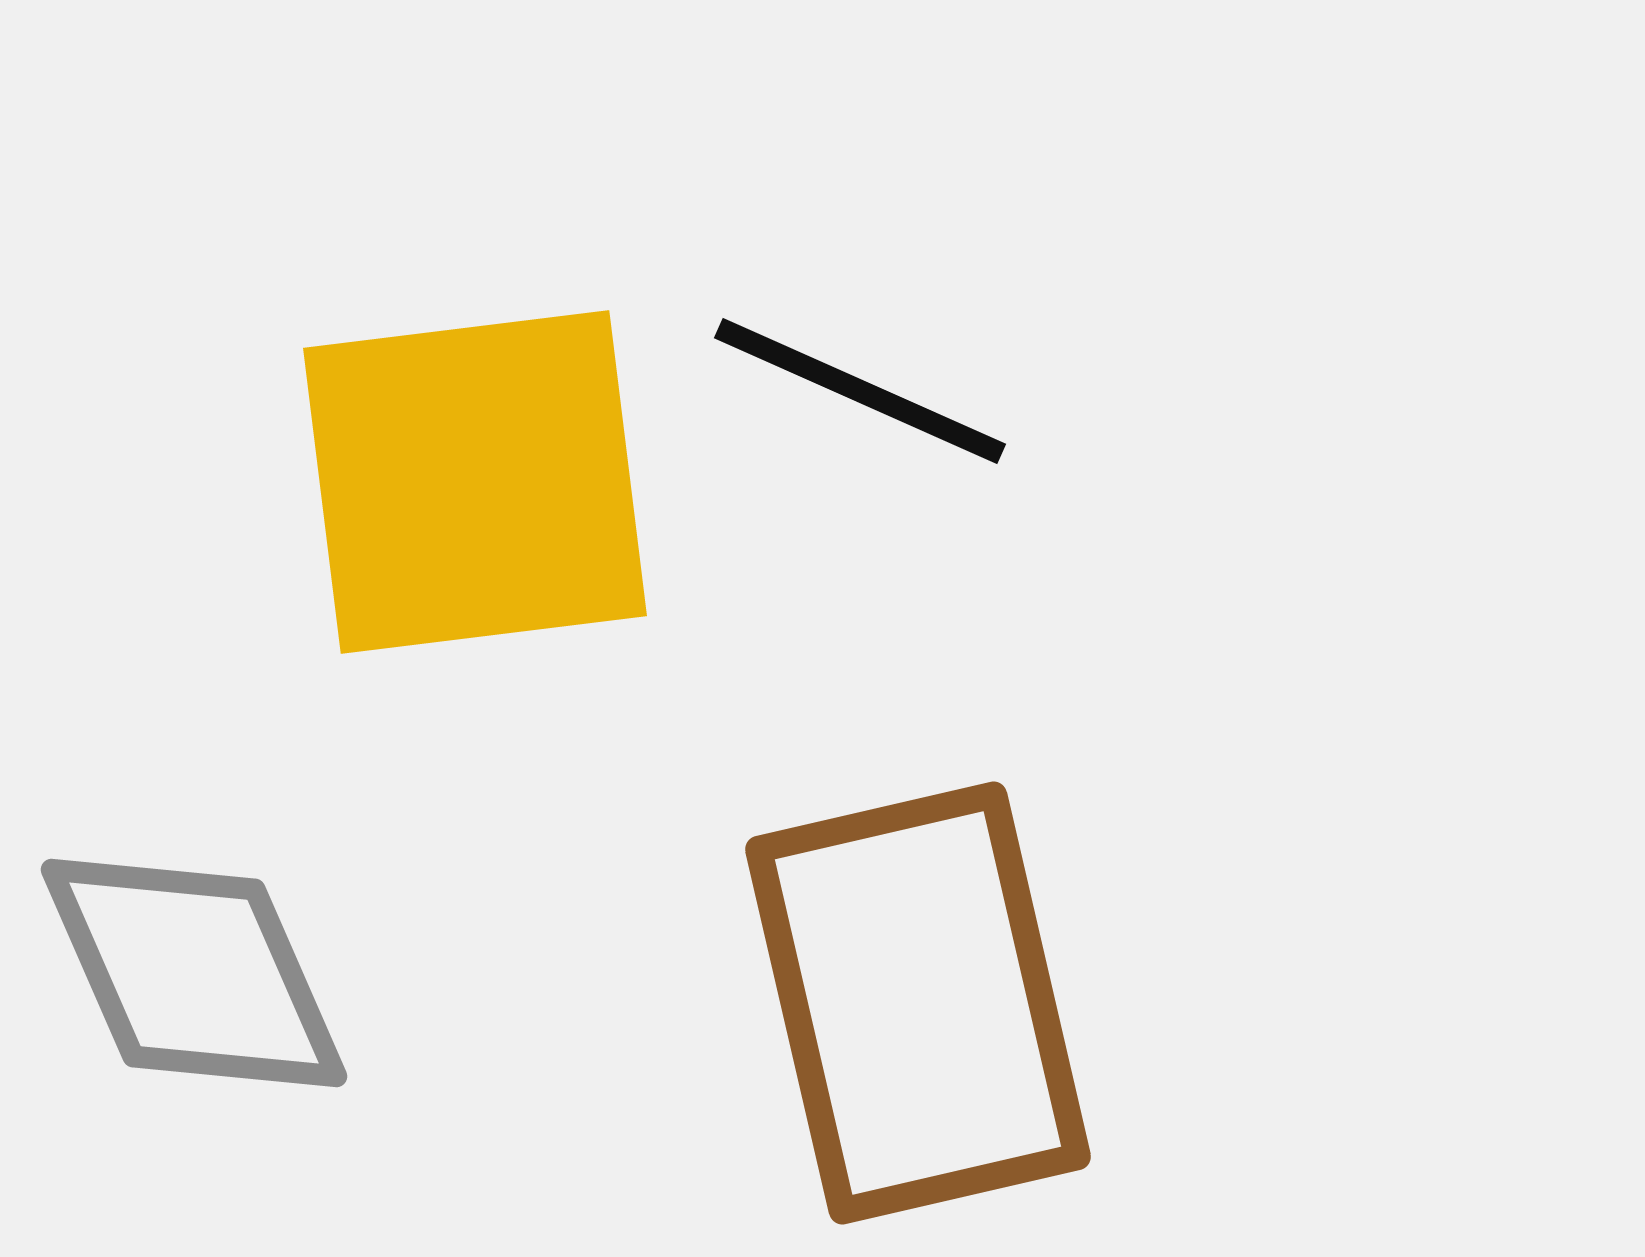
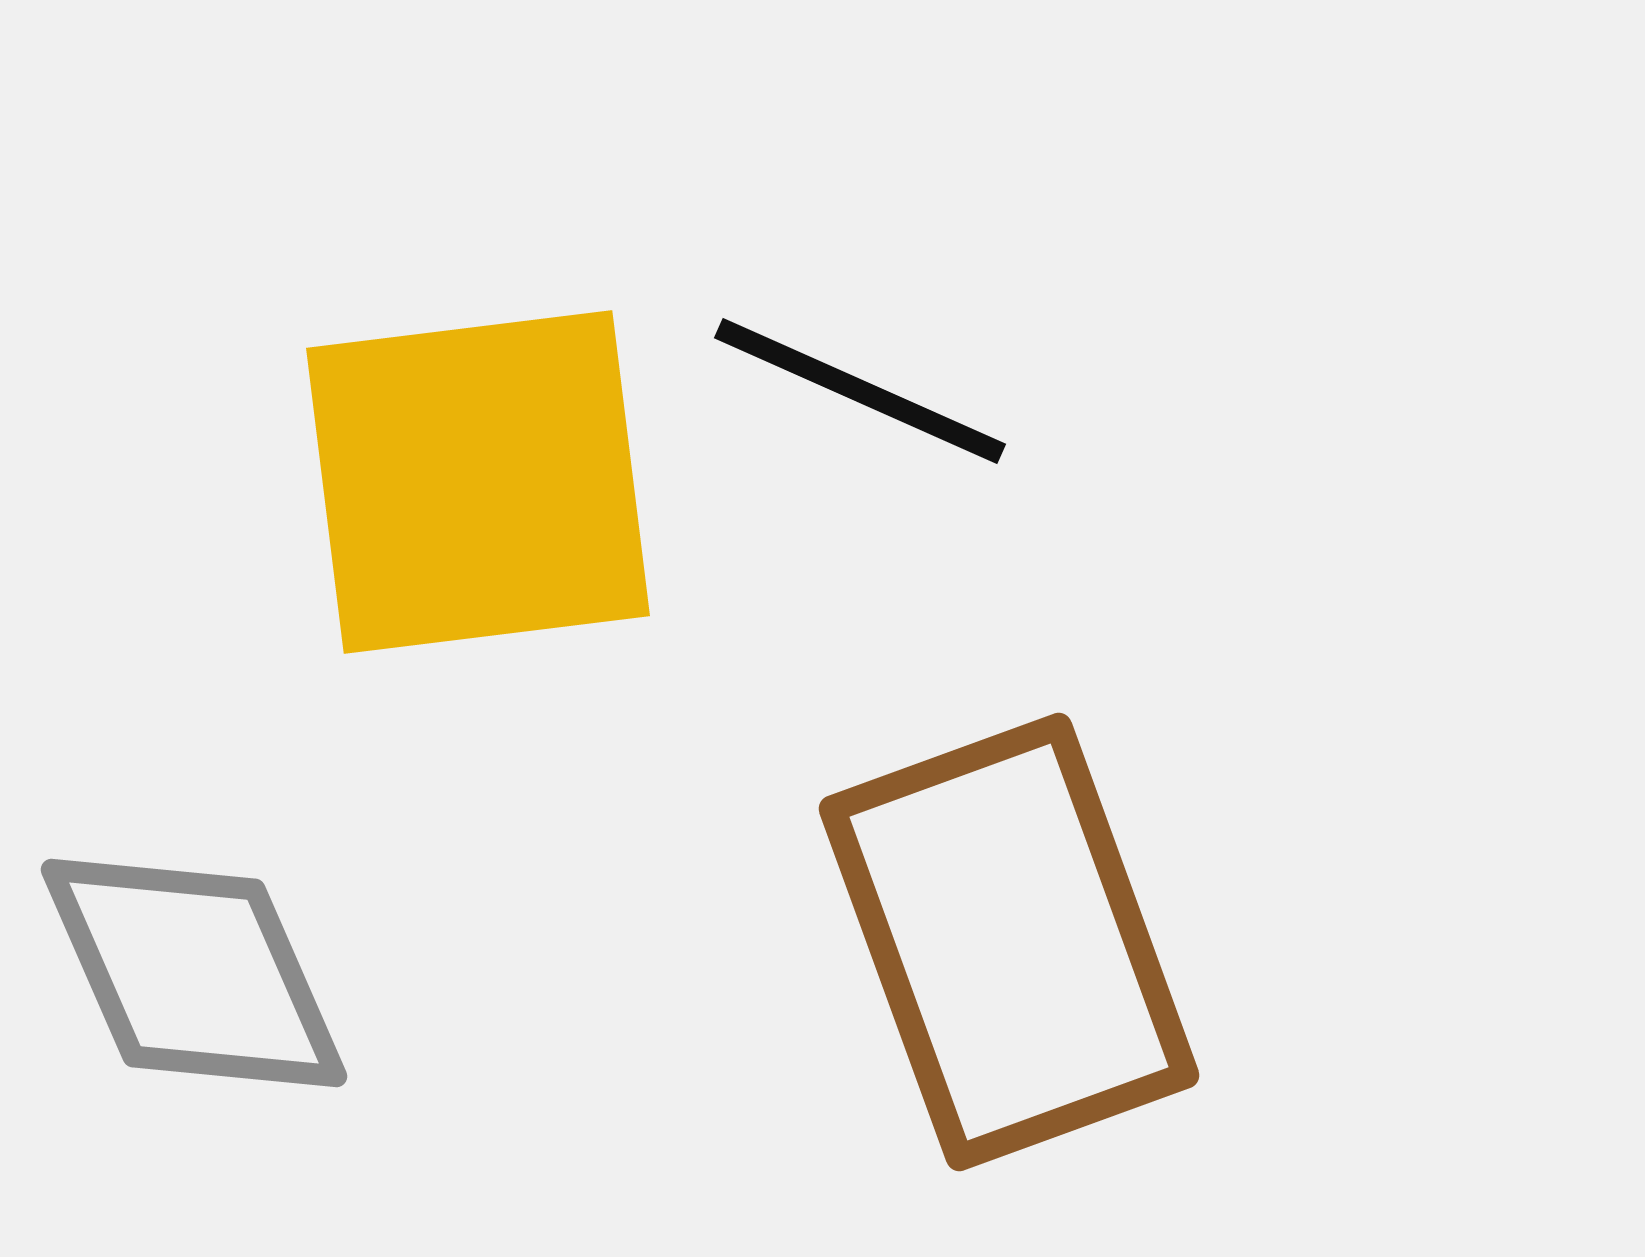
yellow square: moved 3 px right
brown rectangle: moved 91 px right, 61 px up; rotated 7 degrees counterclockwise
